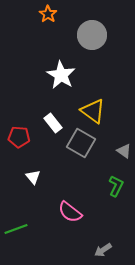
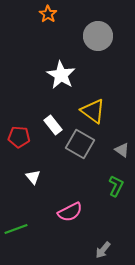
gray circle: moved 6 px right, 1 px down
white rectangle: moved 2 px down
gray square: moved 1 px left, 1 px down
gray triangle: moved 2 px left, 1 px up
pink semicircle: rotated 65 degrees counterclockwise
gray arrow: rotated 18 degrees counterclockwise
